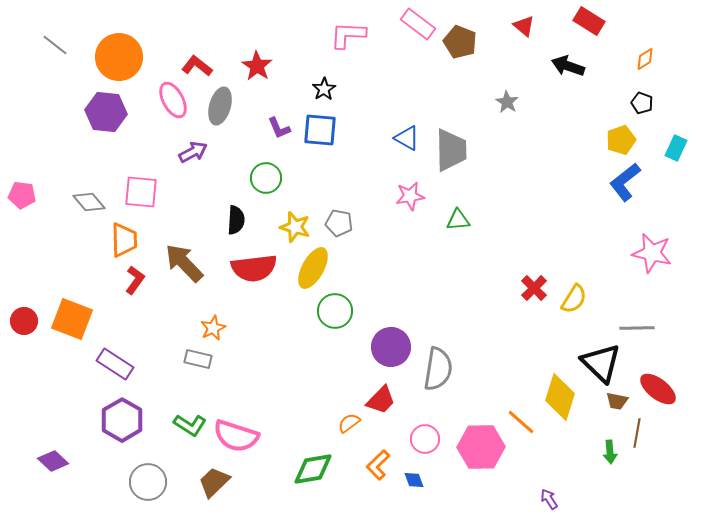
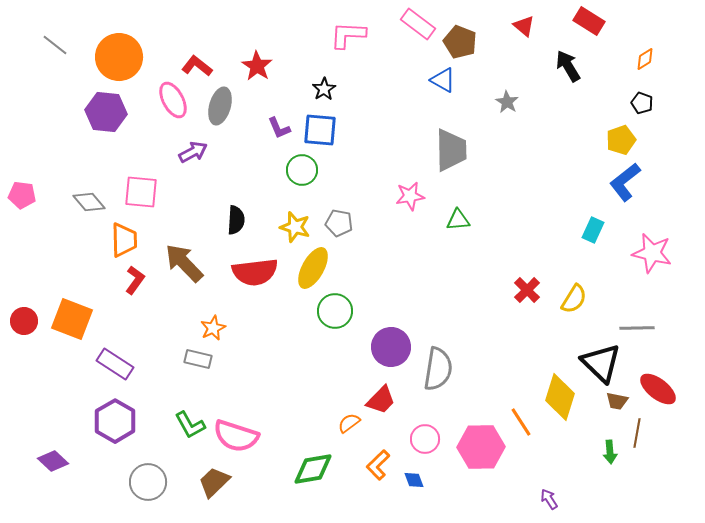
black arrow at (568, 66): rotated 40 degrees clockwise
blue triangle at (407, 138): moved 36 px right, 58 px up
cyan rectangle at (676, 148): moved 83 px left, 82 px down
green circle at (266, 178): moved 36 px right, 8 px up
red semicircle at (254, 268): moved 1 px right, 4 px down
red cross at (534, 288): moved 7 px left, 2 px down
purple hexagon at (122, 420): moved 7 px left, 1 px down
orange line at (521, 422): rotated 16 degrees clockwise
green L-shape at (190, 425): rotated 28 degrees clockwise
